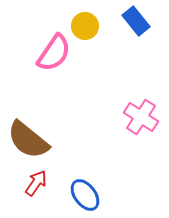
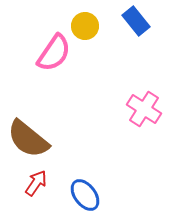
pink cross: moved 3 px right, 8 px up
brown semicircle: moved 1 px up
